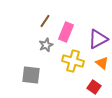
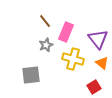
brown line: rotated 72 degrees counterclockwise
purple triangle: rotated 40 degrees counterclockwise
yellow cross: moved 2 px up
gray square: rotated 12 degrees counterclockwise
red square: rotated 24 degrees clockwise
